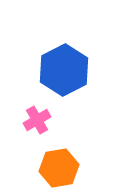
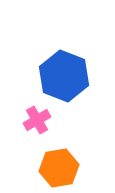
blue hexagon: moved 6 px down; rotated 12 degrees counterclockwise
